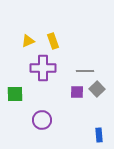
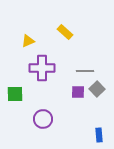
yellow rectangle: moved 12 px right, 9 px up; rotated 28 degrees counterclockwise
purple cross: moved 1 px left
purple square: moved 1 px right
purple circle: moved 1 px right, 1 px up
